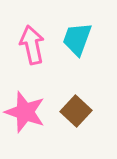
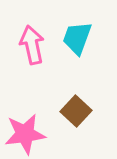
cyan trapezoid: moved 1 px up
pink star: moved 22 px down; rotated 27 degrees counterclockwise
